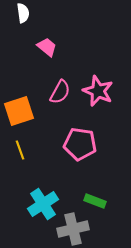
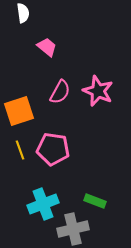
pink pentagon: moved 27 px left, 5 px down
cyan cross: rotated 12 degrees clockwise
